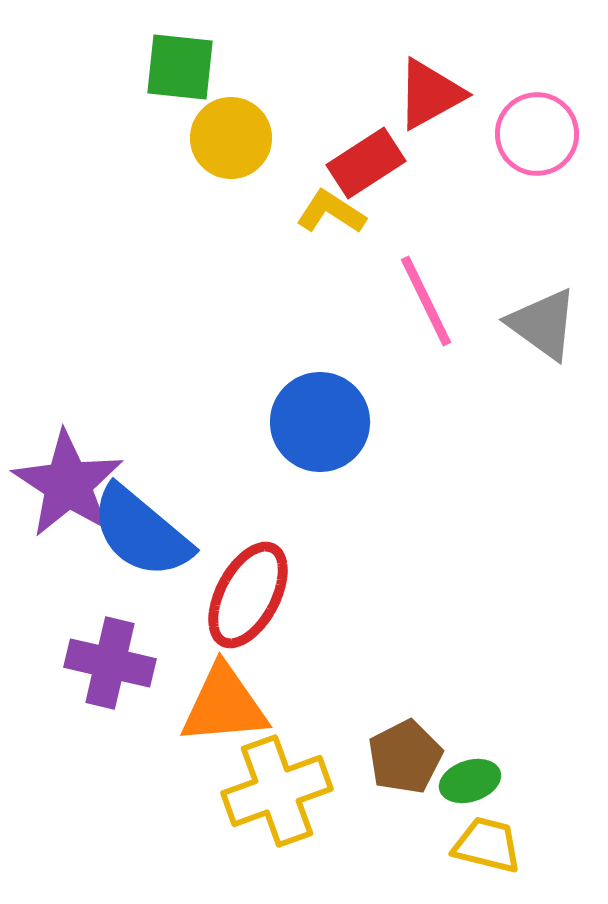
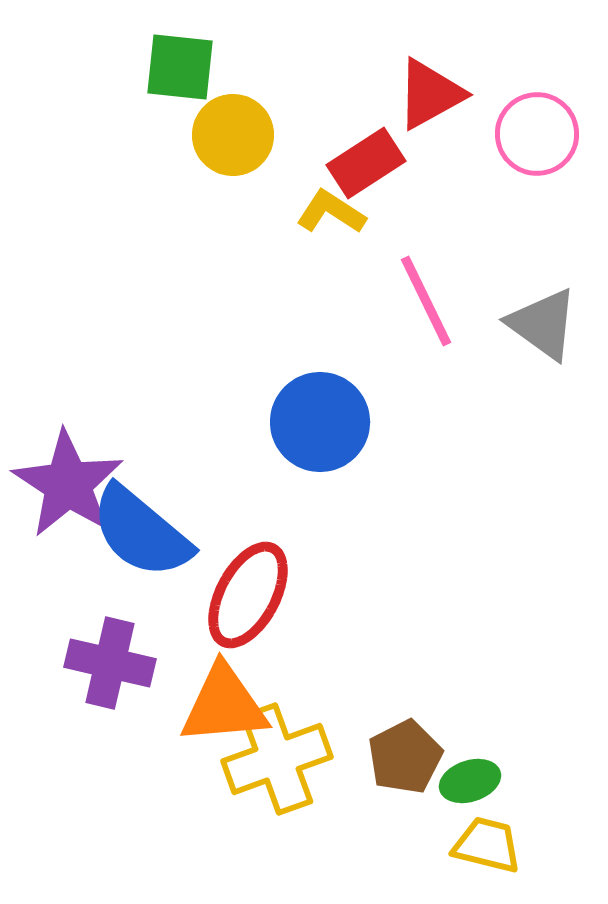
yellow circle: moved 2 px right, 3 px up
yellow cross: moved 32 px up
